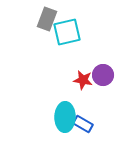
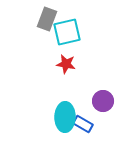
purple circle: moved 26 px down
red star: moved 17 px left, 16 px up
